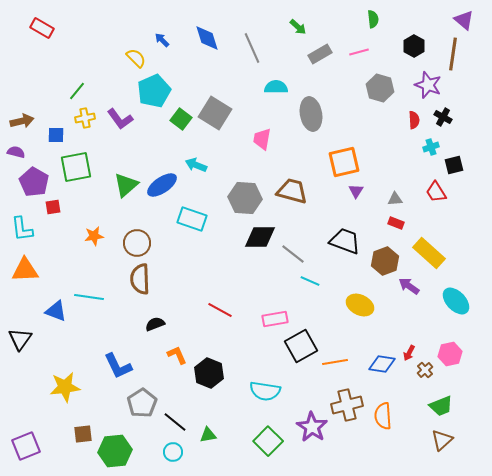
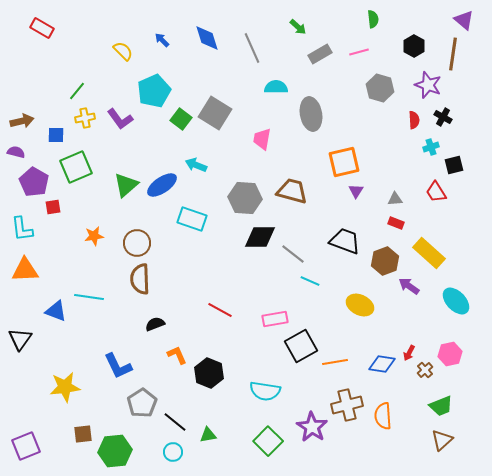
yellow semicircle at (136, 58): moved 13 px left, 7 px up
green square at (76, 167): rotated 12 degrees counterclockwise
